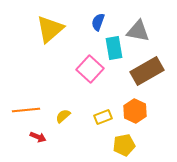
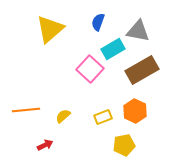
cyan rectangle: moved 1 px left, 1 px down; rotated 70 degrees clockwise
brown rectangle: moved 5 px left, 1 px up
red arrow: moved 7 px right, 8 px down; rotated 49 degrees counterclockwise
